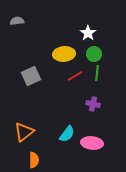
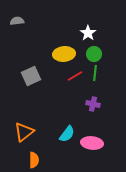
green line: moved 2 px left
